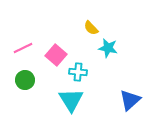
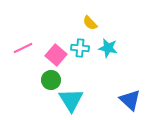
yellow semicircle: moved 1 px left, 5 px up
cyan cross: moved 2 px right, 24 px up
green circle: moved 26 px right
blue triangle: rotated 35 degrees counterclockwise
